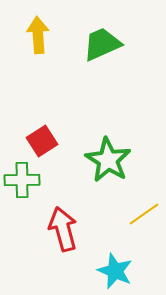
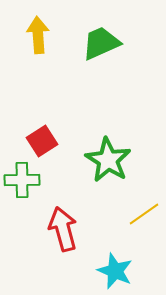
green trapezoid: moved 1 px left, 1 px up
